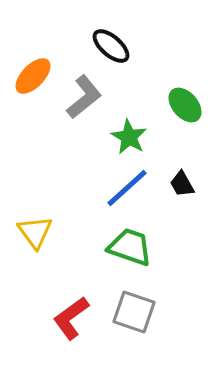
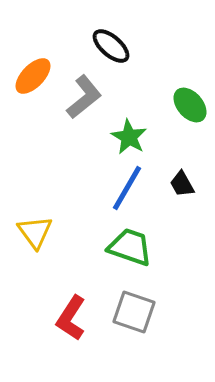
green ellipse: moved 5 px right
blue line: rotated 18 degrees counterclockwise
red L-shape: rotated 21 degrees counterclockwise
